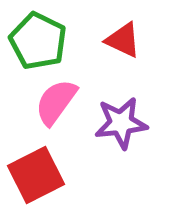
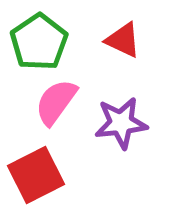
green pentagon: moved 1 px right, 1 px down; rotated 12 degrees clockwise
